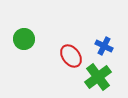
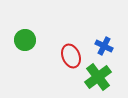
green circle: moved 1 px right, 1 px down
red ellipse: rotated 15 degrees clockwise
